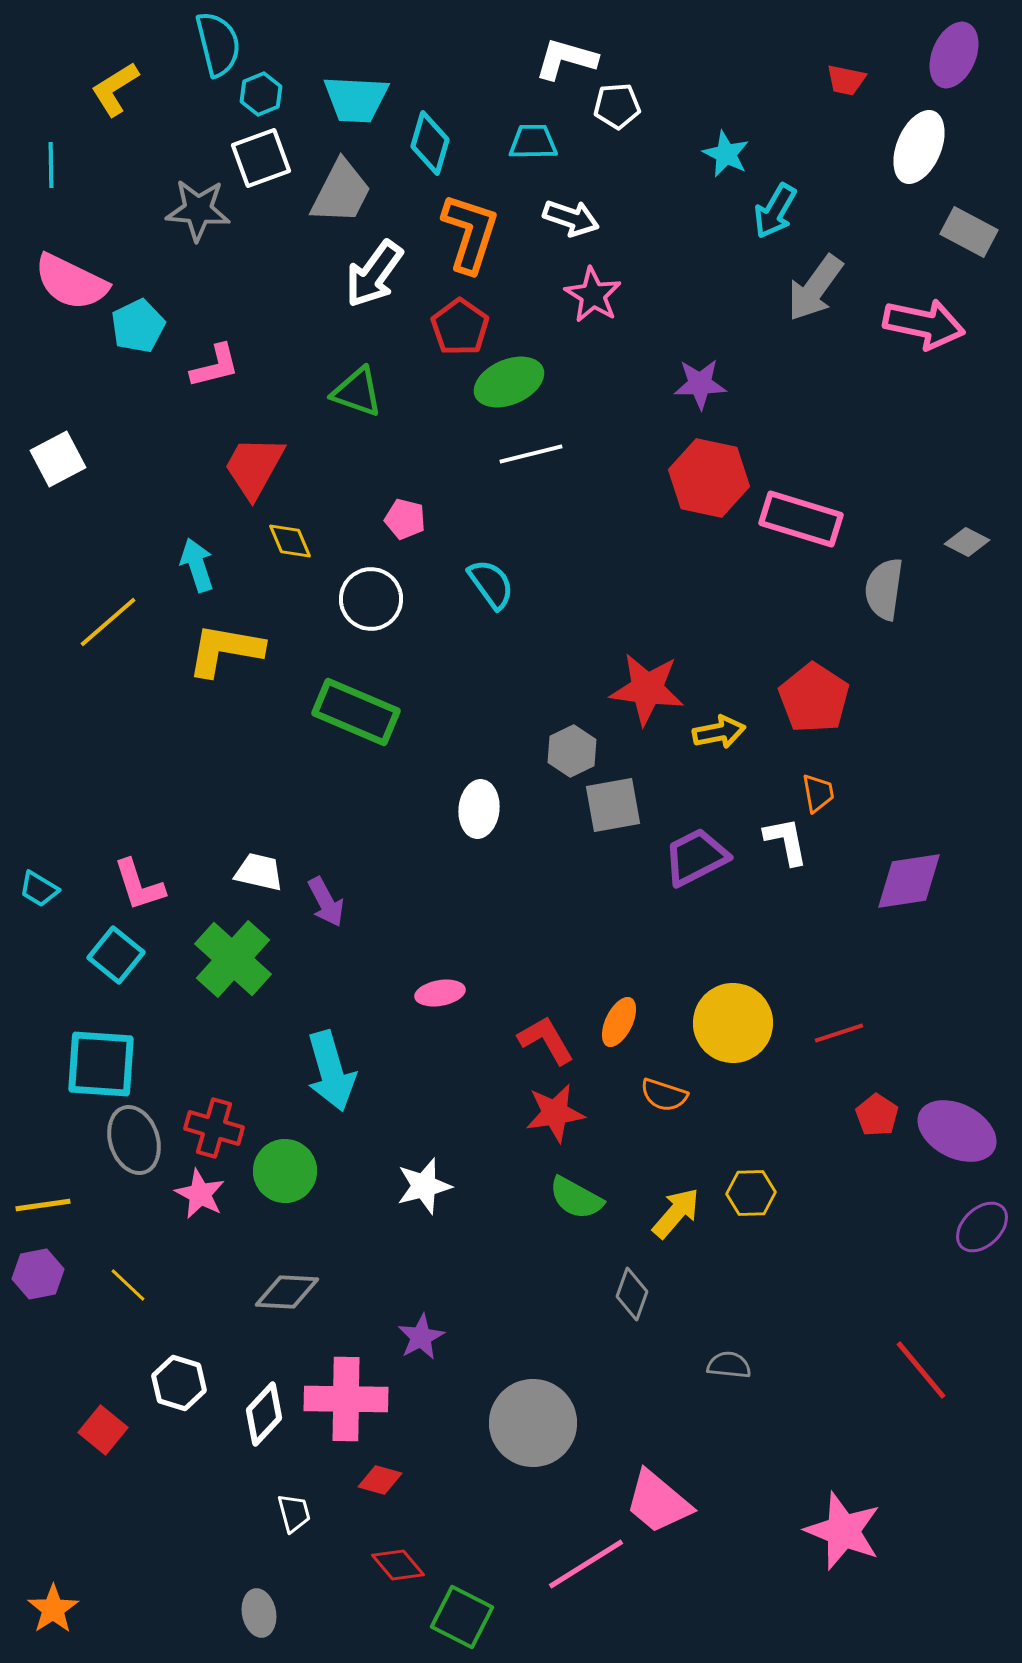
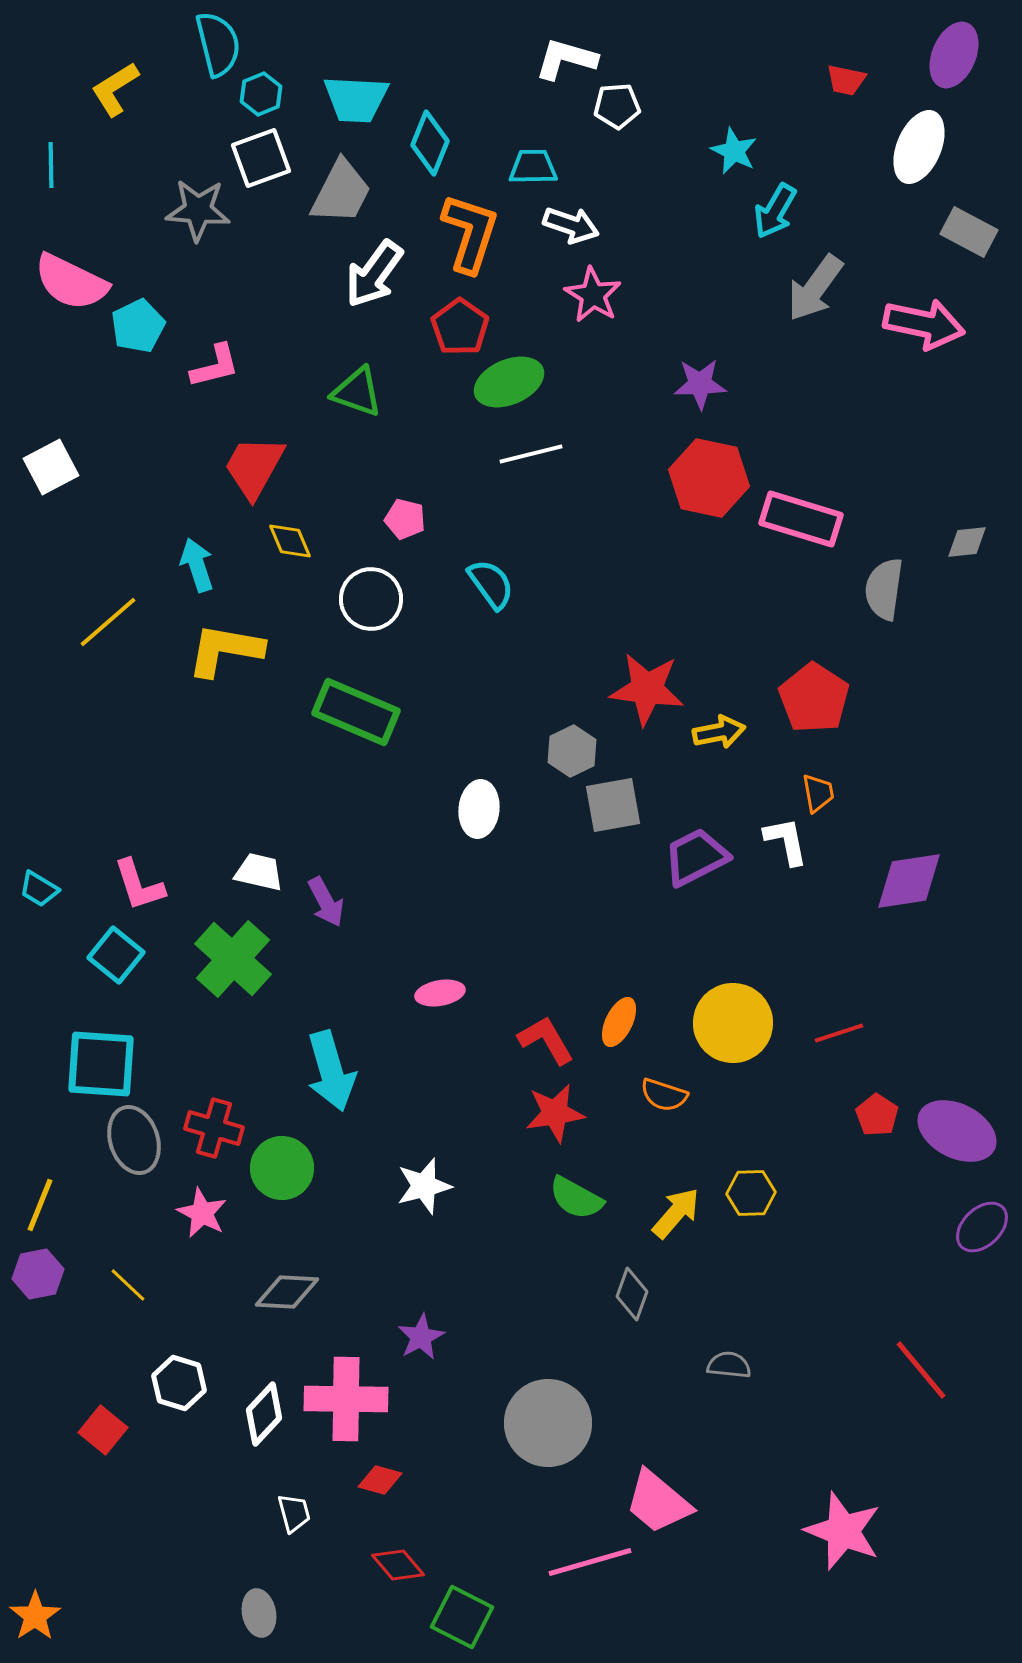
cyan trapezoid at (533, 142): moved 25 px down
cyan diamond at (430, 143): rotated 6 degrees clockwise
cyan star at (726, 154): moved 8 px right, 3 px up
white arrow at (571, 218): moved 7 px down
white square at (58, 459): moved 7 px left, 8 px down
gray diamond at (967, 542): rotated 33 degrees counterclockwise
green circle at (285, 1171): moved 3 px left, 3 px up
pink star at (200, 1194): moved 2 px right, 19 px down
yellow line at (43, 1205): moved 3 px left; rotated 60 degrees counterclockwise
gray circle at (533, 1423): moved 15 px right
pink line at (586, 1564): moved 4 px right, 2 px up; rotated 16 degrees clockwise
orange star at (53, 1609): moved 18 px left, 7 px down
